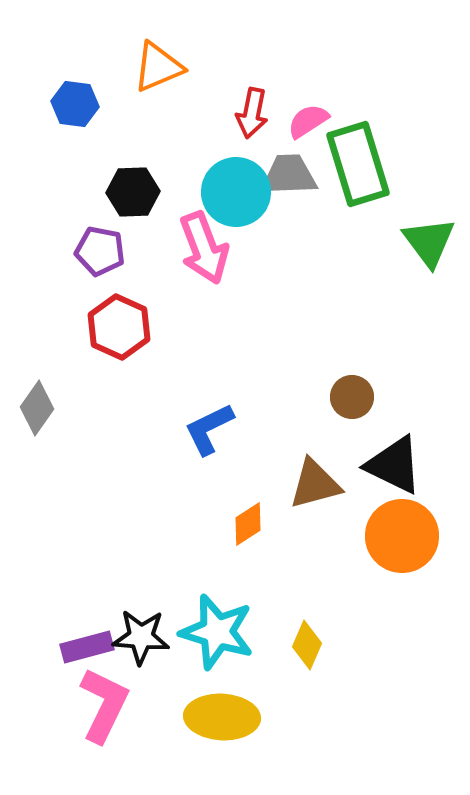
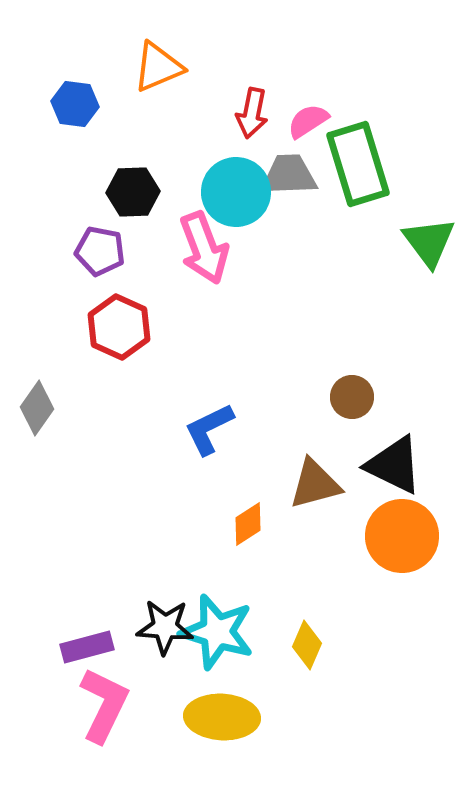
black star: moved 24 px right, 10 px up
